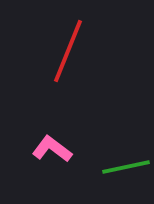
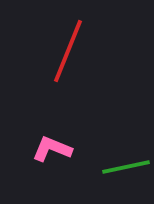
pink L-shape: rotated 15 degrees counterclockwise
